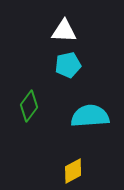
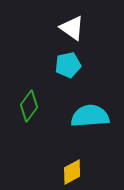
white triangle: moved 8 px right, 3 px up; rotated 32 degrees clockwise
yellow diamond: moved 1 px left, 1 px down
